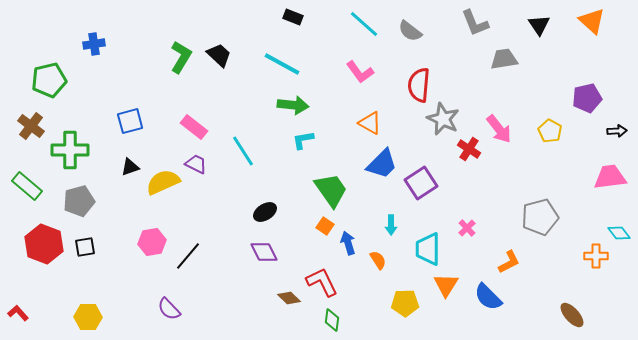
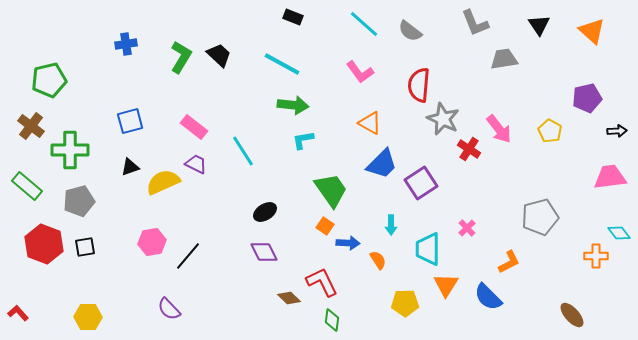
orange triangle at (592, 21): moved 10 px down
blue cross at (94, 44): moved 32 px right
blue arrow at (348, 243): rotated 110 degrees clockwise
